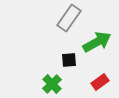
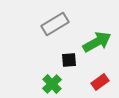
gray rectangle: moved 14 px left, 6 px down; rotated 24 degrees clockwise
